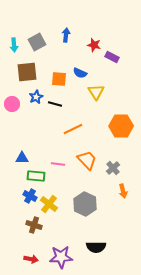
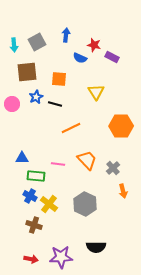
blue semicircle: moved 15 px up
orange line: moved 2 px left, 1 px up
